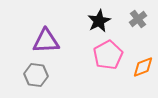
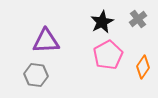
black star: moved 3 px right, 1 px down
orange diamond: rotated 35 degrees counterclockwise
